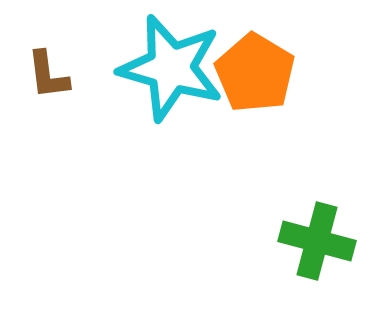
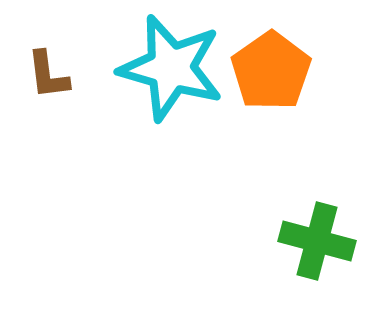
orange pentagon: moved 16 px right, 2 px up; rotated 6 degrees clockwise
